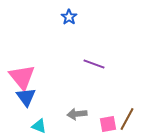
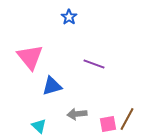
pink triangle: moved 8 px right, 20 px up
blue triangle: moved 26 px right, 11 px up; rotated 50 degrees clockwise
cyan triangle: rotated 21 degrees clockwise
